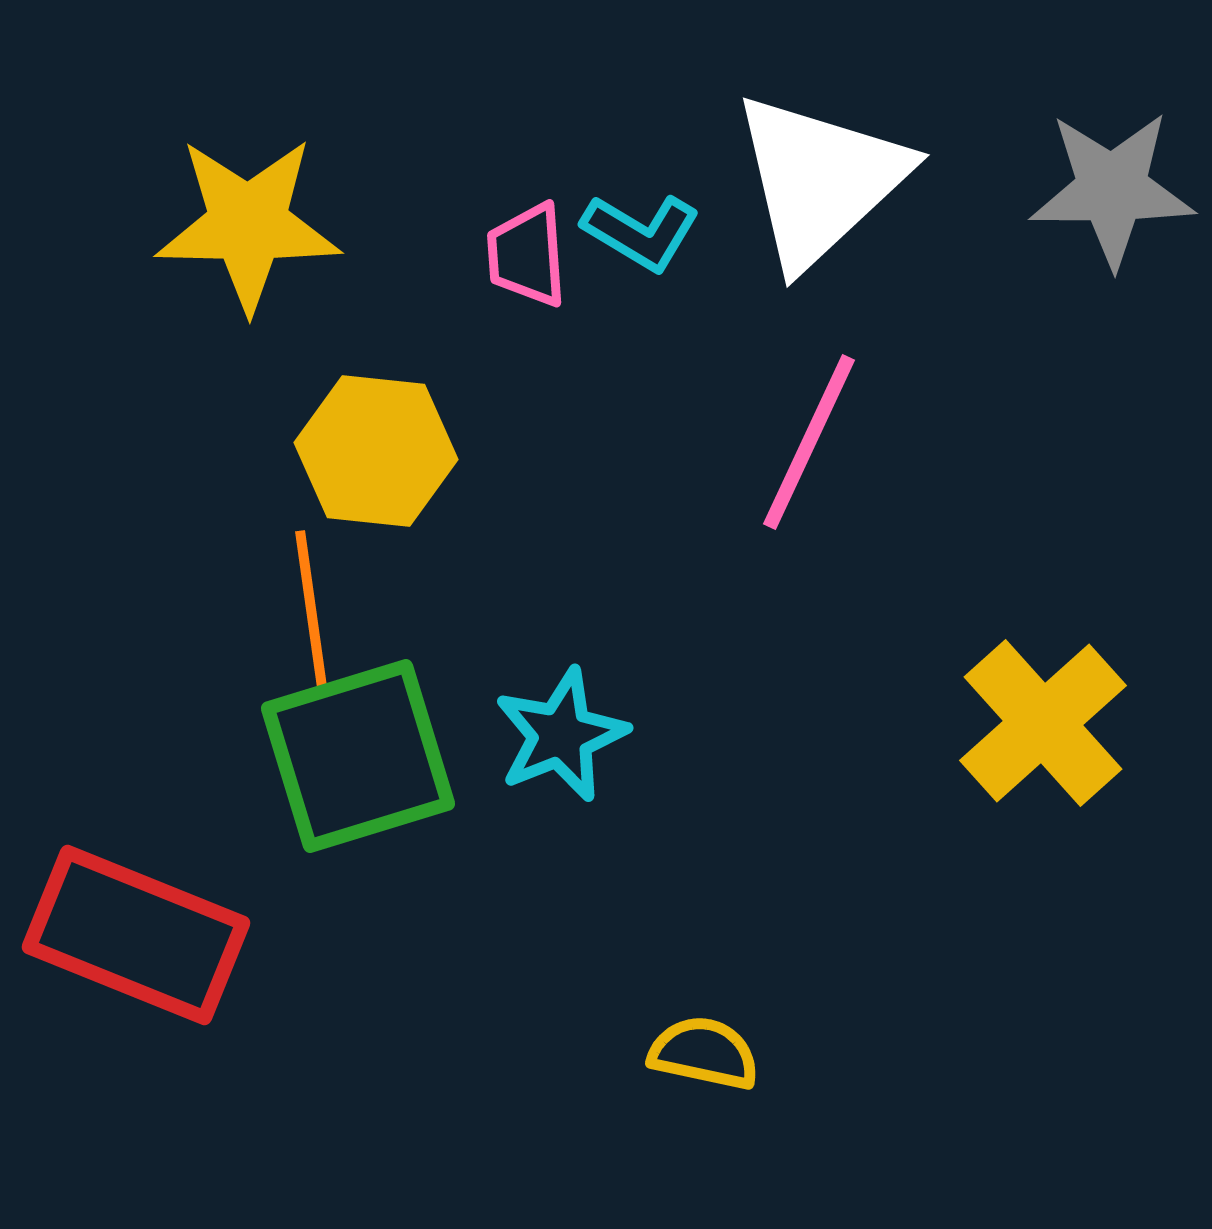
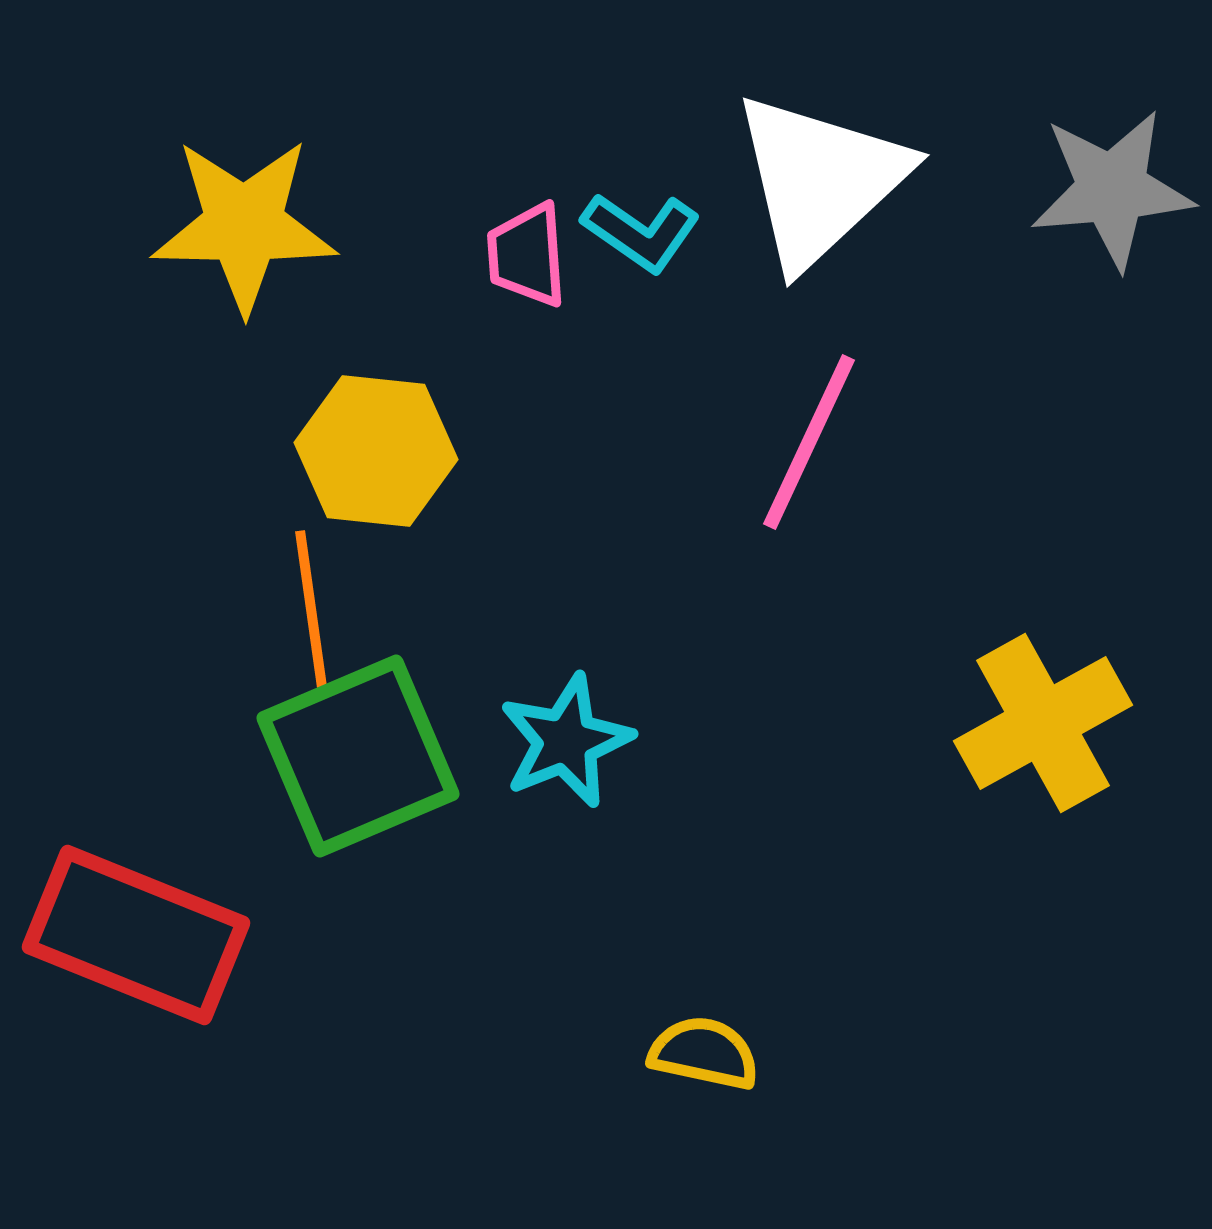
gray star: rotated 5 degrees counterclockwise
yellow star: moved 4 px left, 1 px down
cyan L-shape: rotated 4 degrees clockwise
yellow cross: rotated 13 degrees clockwise
cyan star: moved 5 px right, 6 px down
green square: rotated 6 degrees counterclockwise
